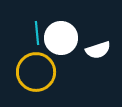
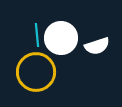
cyan line: moved 2 px down
white semicircle: moved 1 px left, 4 px up
